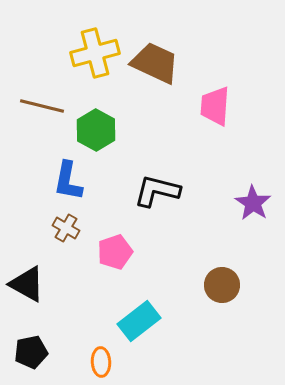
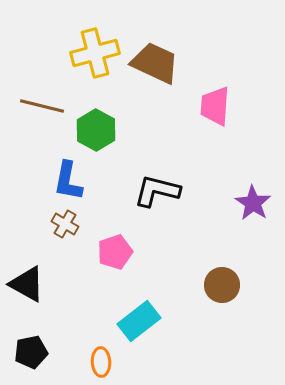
brown cross: moved 1 px left, 4 px up
